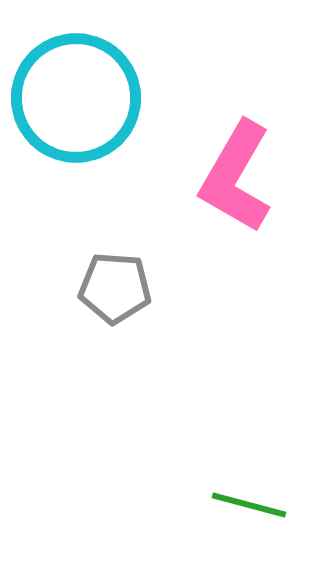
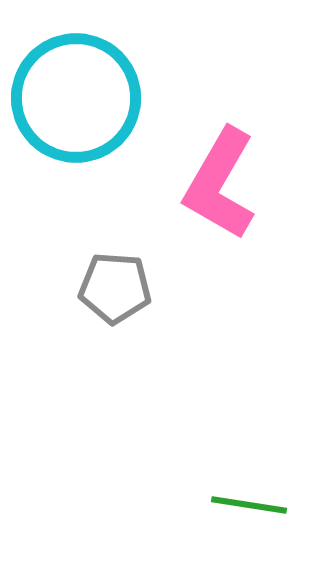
pink L-shape: moved 16 px left, 7 px down
green line: rotated 6 degrees counterclockwise
